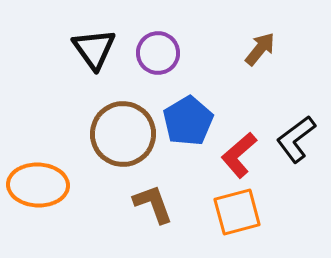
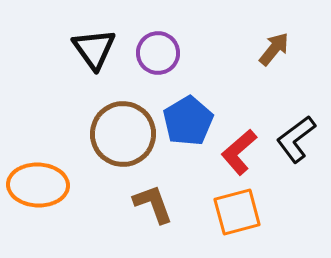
brown arrow: moved 14 px right
red L-shape: moved 3 px up
